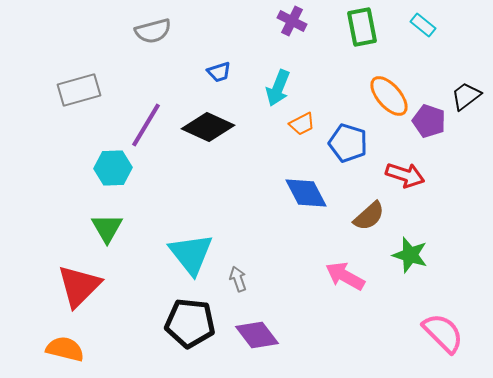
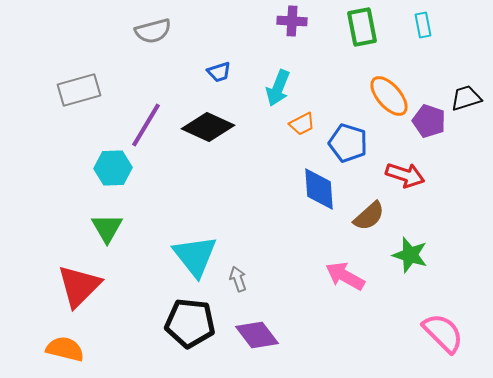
purple cross: rotated 24 degrees counterclockwise
cyan rectangle: rotated 40 degrees clockwise
black trapezoid: moved 2 px down; rotated 20 degrees clockwise
blue diamond: moved 13 px right, 4 px up; rotated 24 degrees clockwise
cyan triangle: moved 4 px right, 2 px down
